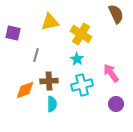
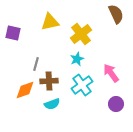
yellow cross: rotated 20 degrees clockwise
gray line: moved 9 px down
cyan star: rotated 16 degrees clockwise
cyan cross: rotated 20 degrees counterclockwise
cyan semicircle: rotated 70 degrees clockwise
